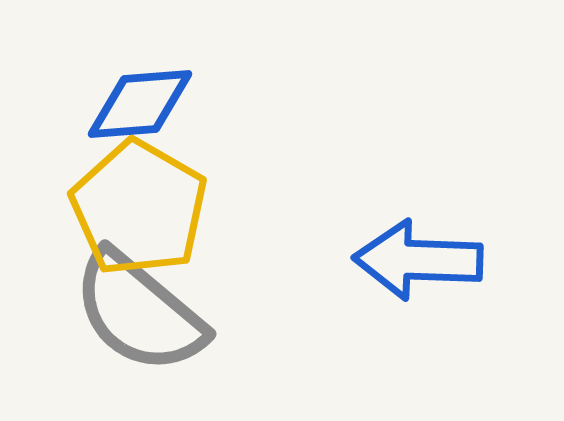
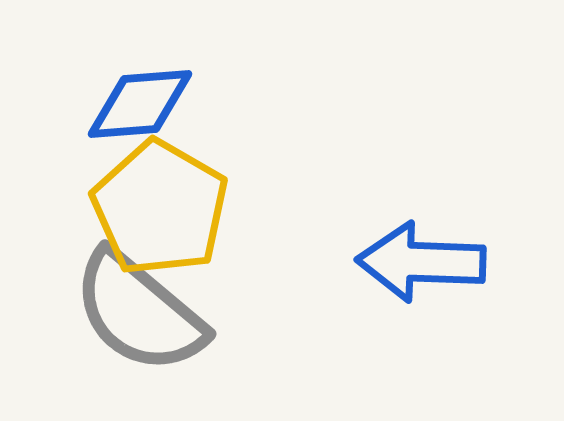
yellow pentagon: moved 21 px right
blue arrow: moved 3 px right, 2 px down
